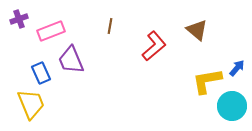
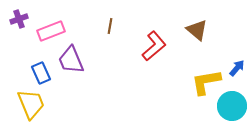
yellow L-shape: moved 1 px left, 1 px down
